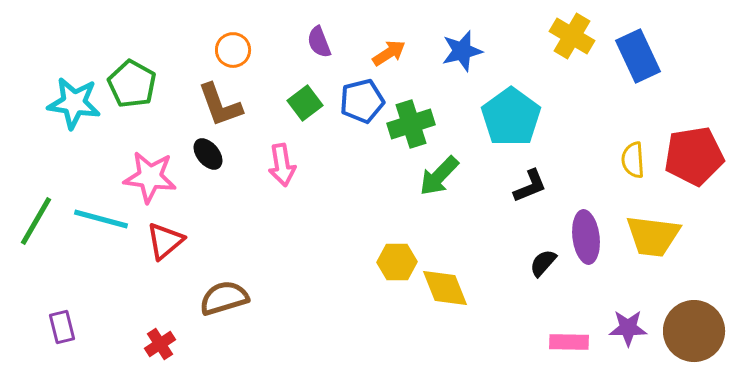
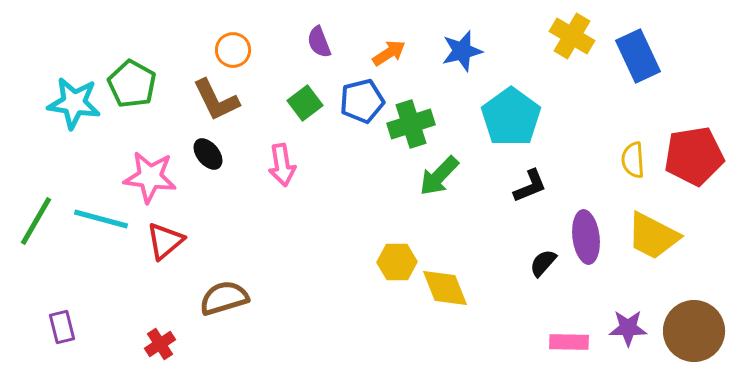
brown L-shape: moved 4 px left, 5 px up; rotated 6 degrees counterclockwise
yellow trapezoid: rotated 20 degrees clockwise
